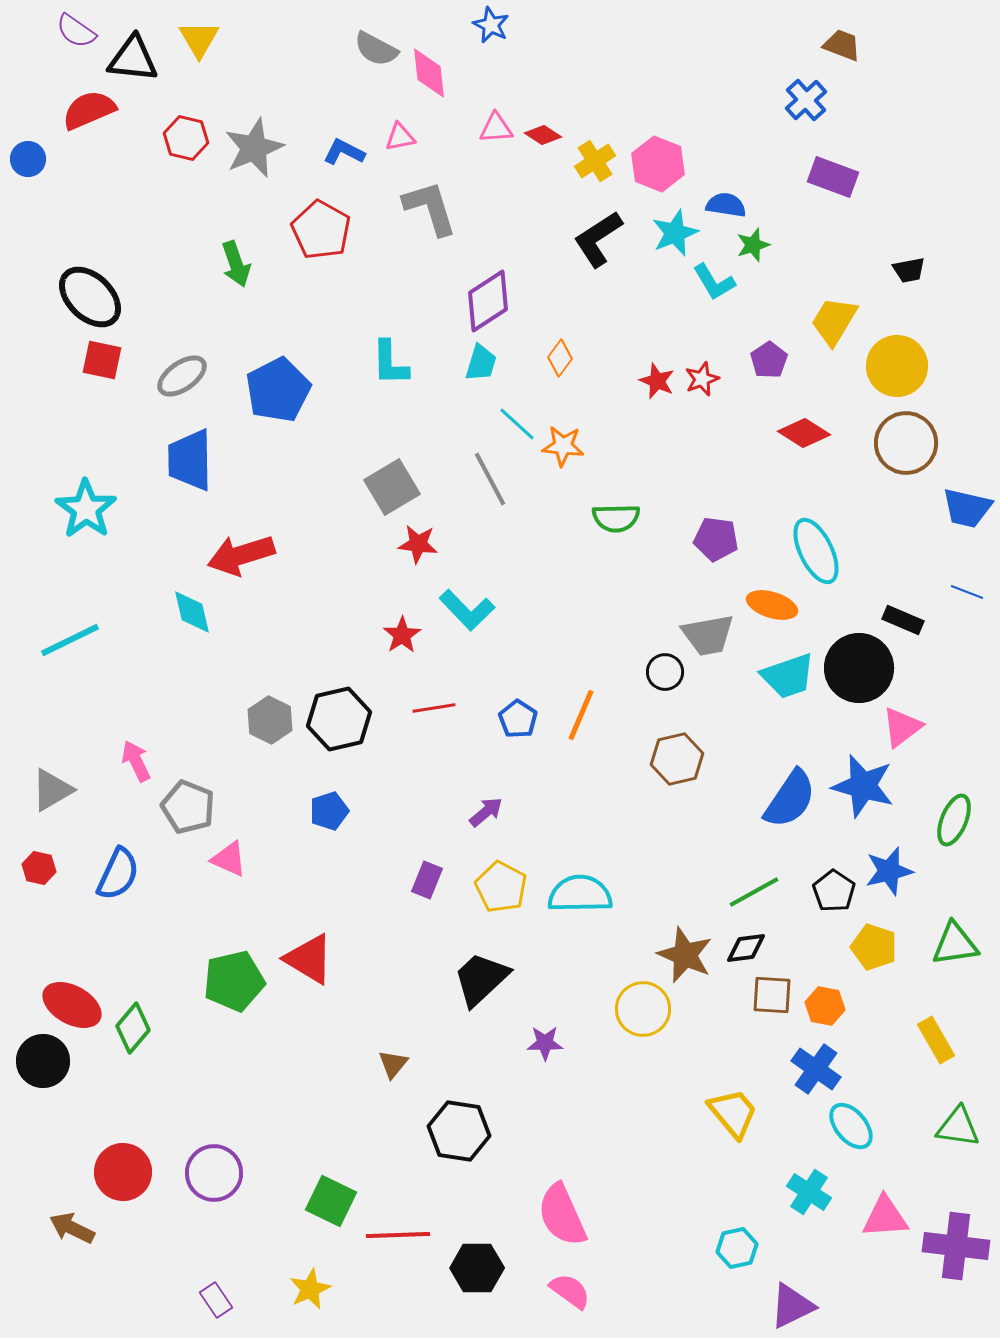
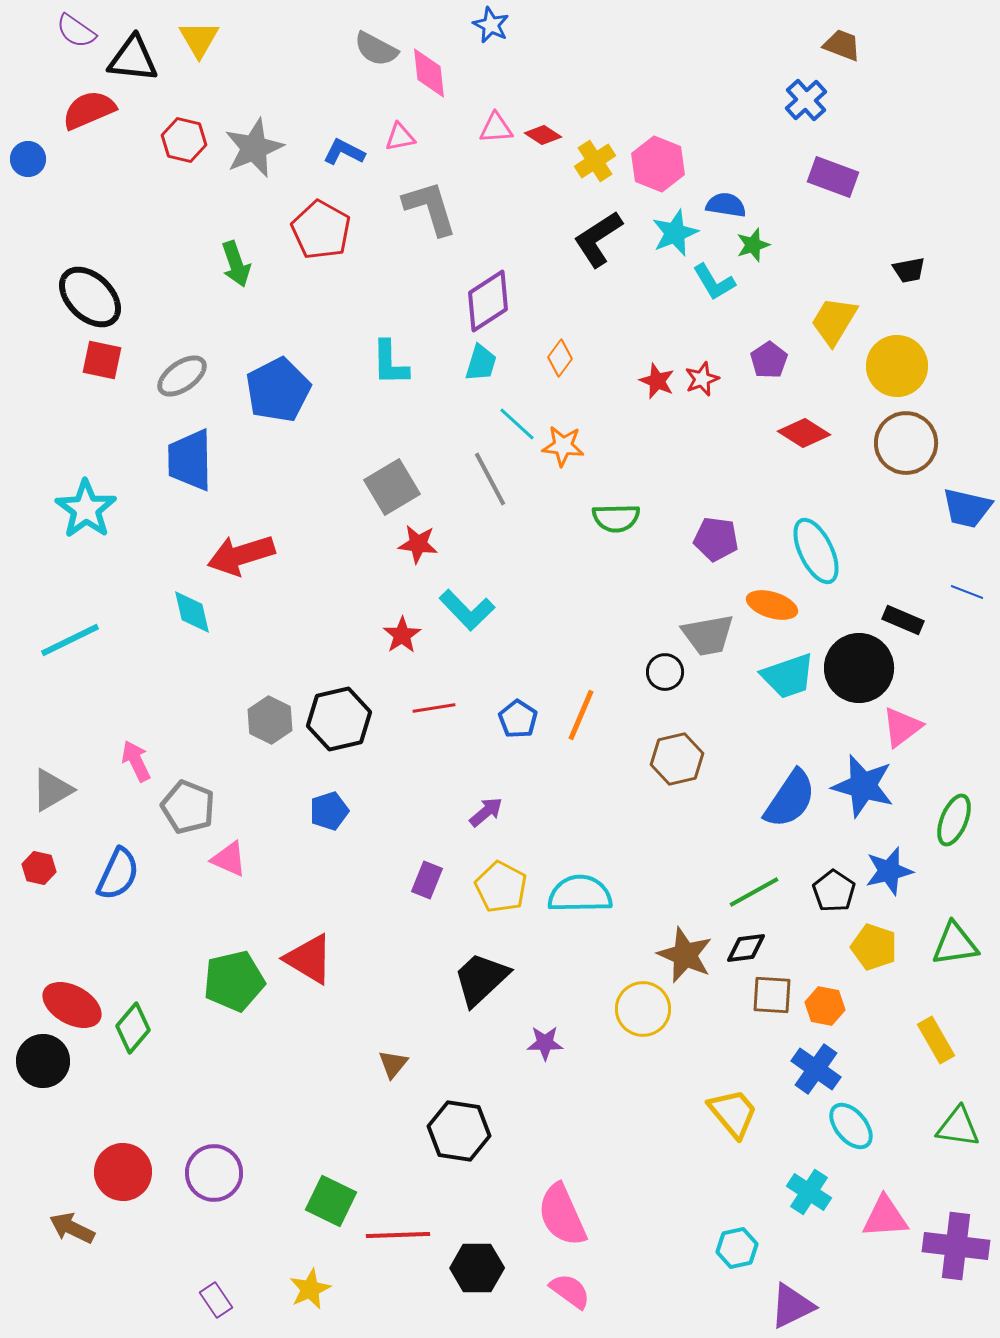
red hexagon at (186, 138): moved 2 px left, 2 px down
